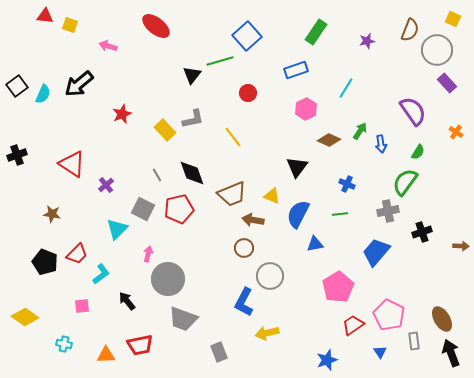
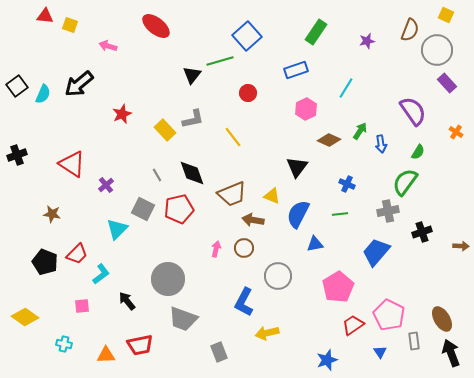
yellow square at (453, 19): moved 7 px left, 4 px up
pink arrow at (148, 254): moved 68 px right, 5 px up
gray circle at (270, 276): moved 8 px right
